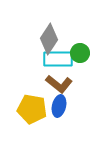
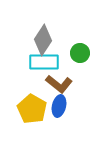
gray diamond: moved 6 px left, 1 px down
cyan rectangle: moved 14 px left, 3 px down
yellow pentagon: rotated 20 degrees clockwise
